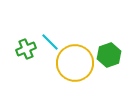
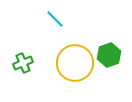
cyan line: moved 5 px right, 23 px up
green cross: moved 3 px left, 14 px down
